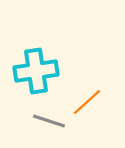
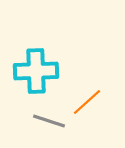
cyan cross: rotated 6 degrees clockwise
